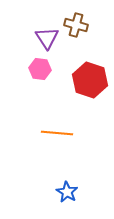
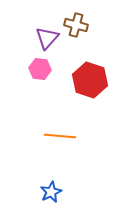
purple triangle: rotated 15 degrees clockwise
orange line: moved 3 px right, 3 px down
blue star: moved 16 px left; rotated 15 degrees clockwise
